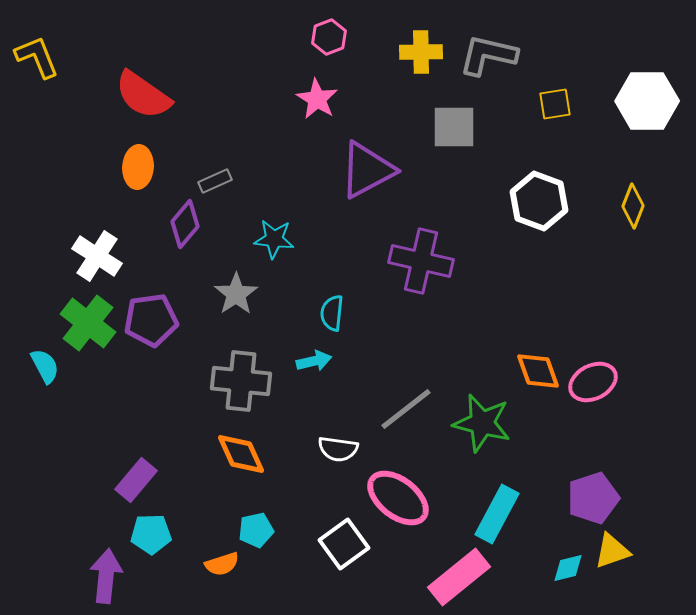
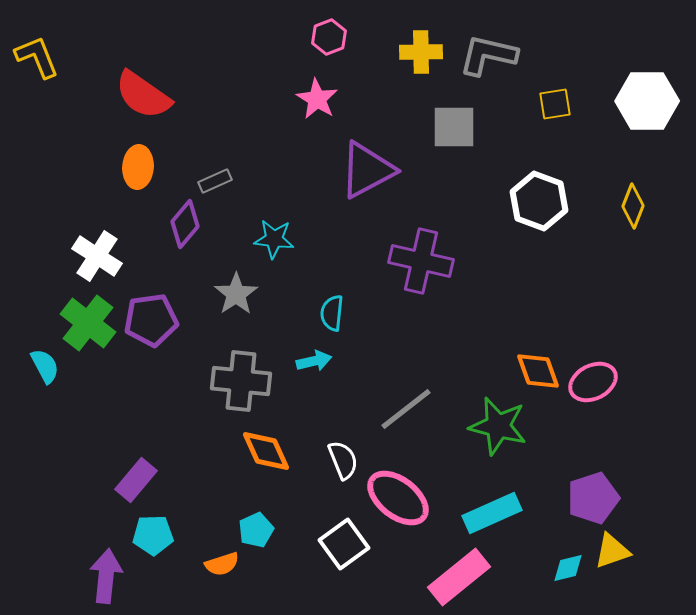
green star at (482, 423): moved 16 px right, 3 px down
white semicircle at (338, 449): moved 5 px right, 11 px down; rotated 120 degrees counterclockwise
orange diamond at (241, 454): moved 25 px right, 3 px up
cyan rectangle at (497, 514): moved 5 px left, 1 px up; rotated 38 degrees clockwise
cyan pentagon at (256, 530): rotated 12 degrees counterclockwise
cyan pentagon at (151, 534): moved 2 px right, 1 px down
